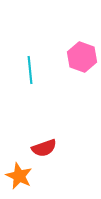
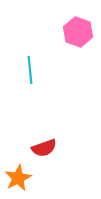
pink hexagon: moved 4 px left, 25 px up
orange star: moved 1 px left, 2 px down; rotated 20 degrees clockwise
